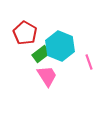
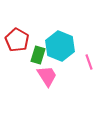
red pentagon: moved 8 px left, 7 px down
green rectangle: moved 3 px left, 1 px down; rotated 36 degrees counterclockwise
